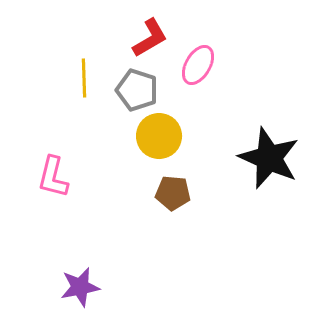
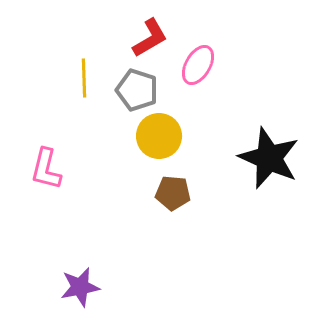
pink L-shape: moved 7 px left, 8 px up
